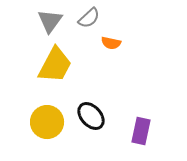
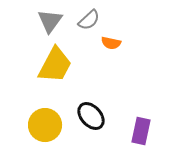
gray semicircle: moved 2 px down
yellow circle: moved 2 px left, 3 px down
